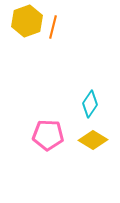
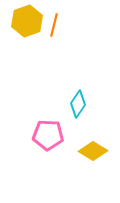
orange line: moved 1 px right, 2 px up
cyan diamond: moved 12 px left
yellow diamond: moved 11 px down
